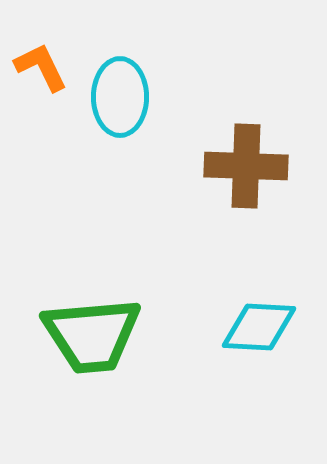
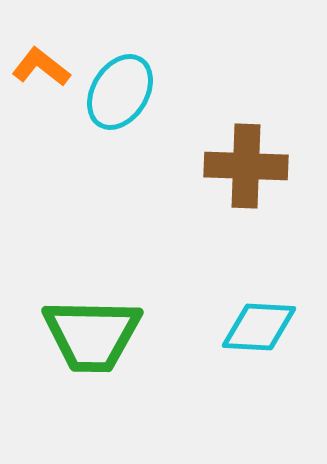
orange L-shape: rotated 26 degrees counterclockwise
cyan ellipse: moved 5 px up; rotated 32 degrees clockwise
green trapezoid: rotated 6 degrees clockwise
